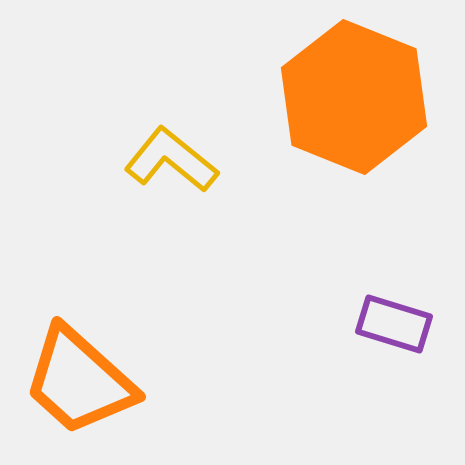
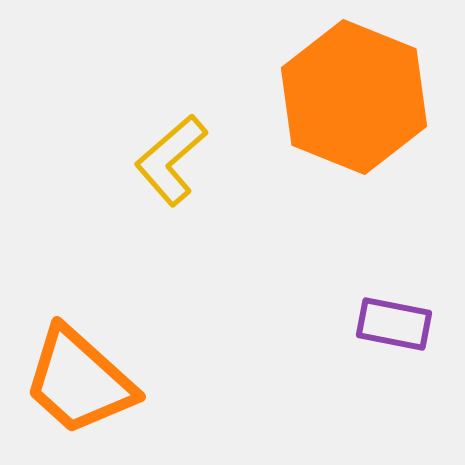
yellow L-shape: rotated 80 degrees counterclockwise
purple rectangle: rotated 6 degrees counterclockwise
